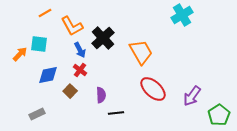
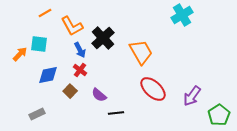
purple semicircle: moved 2 px left; rotated 133 degrees clockwise
